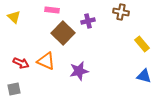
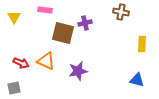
pink rectangle: moved 7 px left
yellow triangle: rotated 16 degrees clockwise
purple cross: moved 3 px left, 2 px down
brown square: rotated 30 degrees counterclockwise
yellow rectangle: rotated 42 degrees clockwise
purple star: moved 1 px left
blue triangle: moved 7 px left, 4 px down
gray square: moved 1 px up
